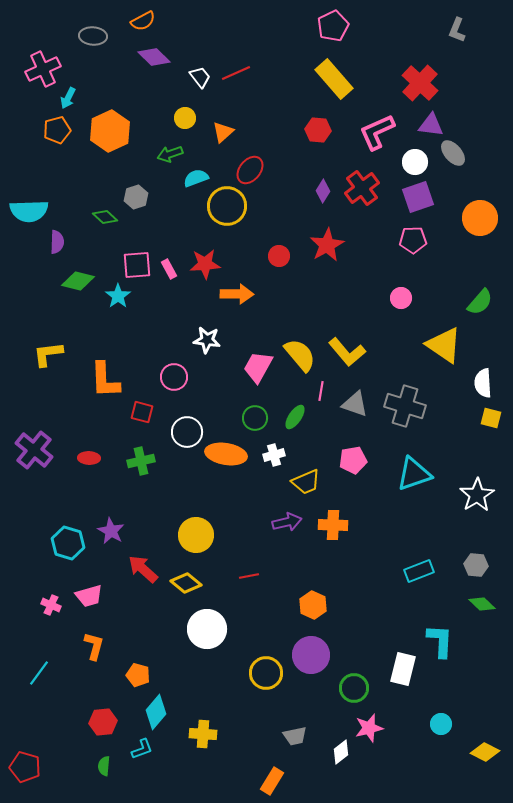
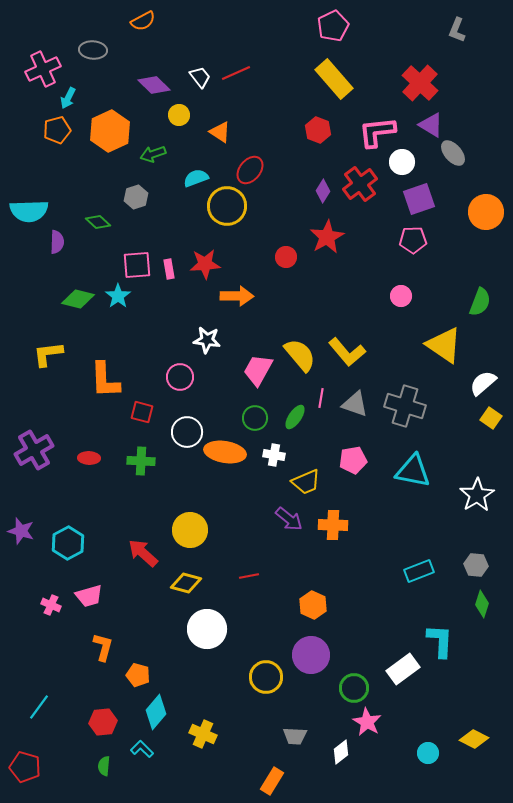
gray ellipse at (93, 36): moved 14 px down
purple diamond at (154, 57): moved 28 px down
yellow circle at (185, 118): moved 6 px left, 3 px up
purple triangle at (431, 125): rotated 24 degrees clockwise
red hexagon at (318, 130): rotated 15 degrees clockwise
orange triangle at (223, 132): moved 3 px left; rotated 45 degrees counterclockwise
pink L-shape at (377, 132): rotated 18 degrees clockwise
green arrow at (170, 154): moved 17 px left
white circle at (415, 162): moved 13 px left
red cross at (362, 188): moved 2 px left, 4 px up
purple square at (418, 197): moved 1 px right, 2 px down
green diamond at (105, 217): moved 7 px left, 5 px down
orange circle at (480, 218): moved 6 px right, 6 px up
red star at (327, 245): moved 8 px up
red circle at (279, 256): moved 7 px right, 1 px down
pink rectangle at (169, 269): rotated 18 degrees clockwise
green diamond at (78, 281): moved 18 px down
orange arrow at (237, 294): moved 2 px down
pink circle at (401, 298): moved 2 px up
green semicircle at (480, 302): rotated 20 degrees counterclockwise
pink trapezoid at (258, 367): moved 3 px down
pink circle at (174, 377): moved 6 px right
white semicircle at (483, 383): rotated 52 degrees clockwise
pink line at (321, 391): moved 7 px down
yellow square at (491, 418): rotated 20 degrees clockwise
purple cross at (34, 450): rotated 21 degrees clockwise
orange ellipse at (226, 454): moved 1 px left, 2 px up
white cross at (274, 455): rotated 25 degrees clockwise
green cross at (141, 461): rotated 16 degrees clockwise
cyan triangle at (414, 474): moved 1 px left, 3 px up; rotated 30 degrees clockwise
purple arrow at (287, 522): moved 2 px right, 3 px up; rotated 52 degrees clockwise
purple star at (111, 531): moved 90 px left; rotated 12 degrees counterclockwise
yellow circle at (196, 535): moved 6 px left, 5 px up
cyan hexagon at (68, 543): rotated 16 degrees clockwise
red arrow at (143, 569): moved 16 px up
yellow diamond at (186, 583): rotated 24 degrees counterclockwise
green diamond at (482, 604): rotated 64 degrees clockwise
orange L-shape at (94, 646): moved 9 px right, 1 px down
white rectangle at (403, 669): rotated 40 degrees clockwise
cyan line at (39, 673): moved 34 px down
yellow circle at (266, 673): moved 4 px down
cyan circle at (441, 724): moved 13 px left, 29 px down
pink star at (369, 728): moved 2 px left, 6 px up; rotated 28 degrees counterclockwise
yellow cross at (203, 734): rotated 20 degrees clockwise
gray trapezoid at (295, 736): rotated 15 degrees clockwise
cyan L-shape at (142, 749): rotated 115 degrees counterclockwise
yellow diamond at (485, 752): moved 11 px left, 13 px up
